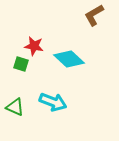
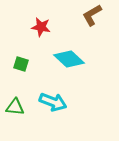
brown L-shape: moved 2 px left
red star: moved 7 px right, 19 px up
green triangle: rotated 18 degrees counterclockwise
